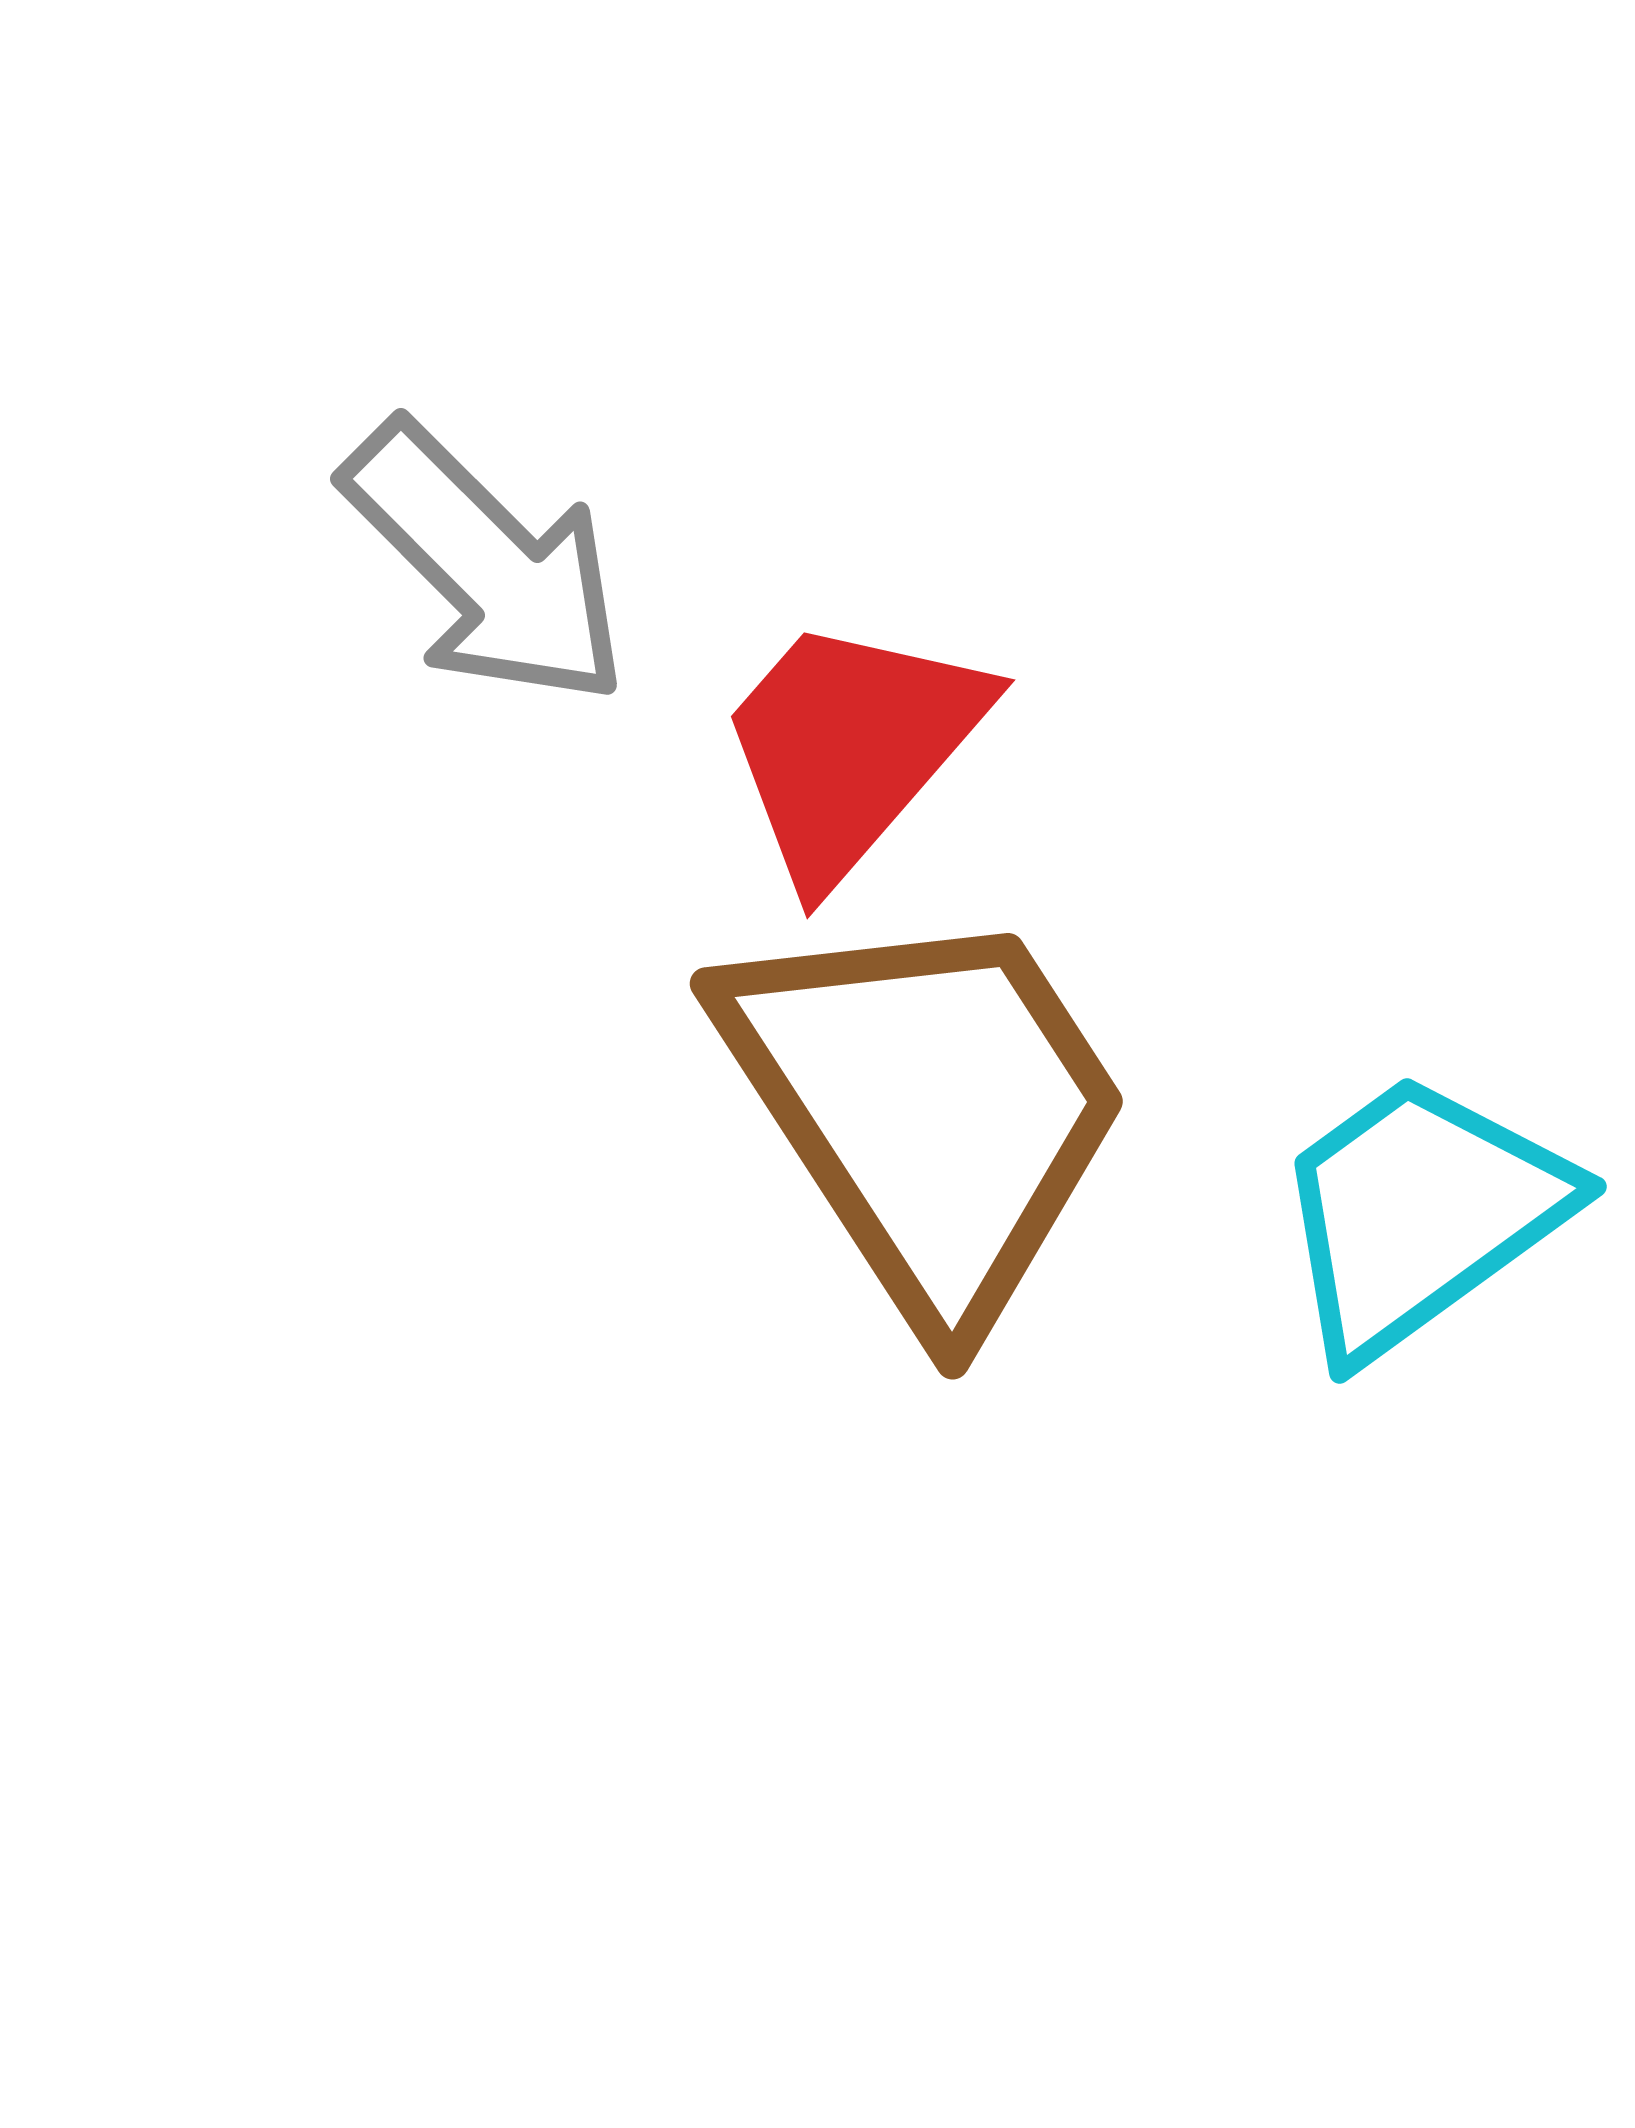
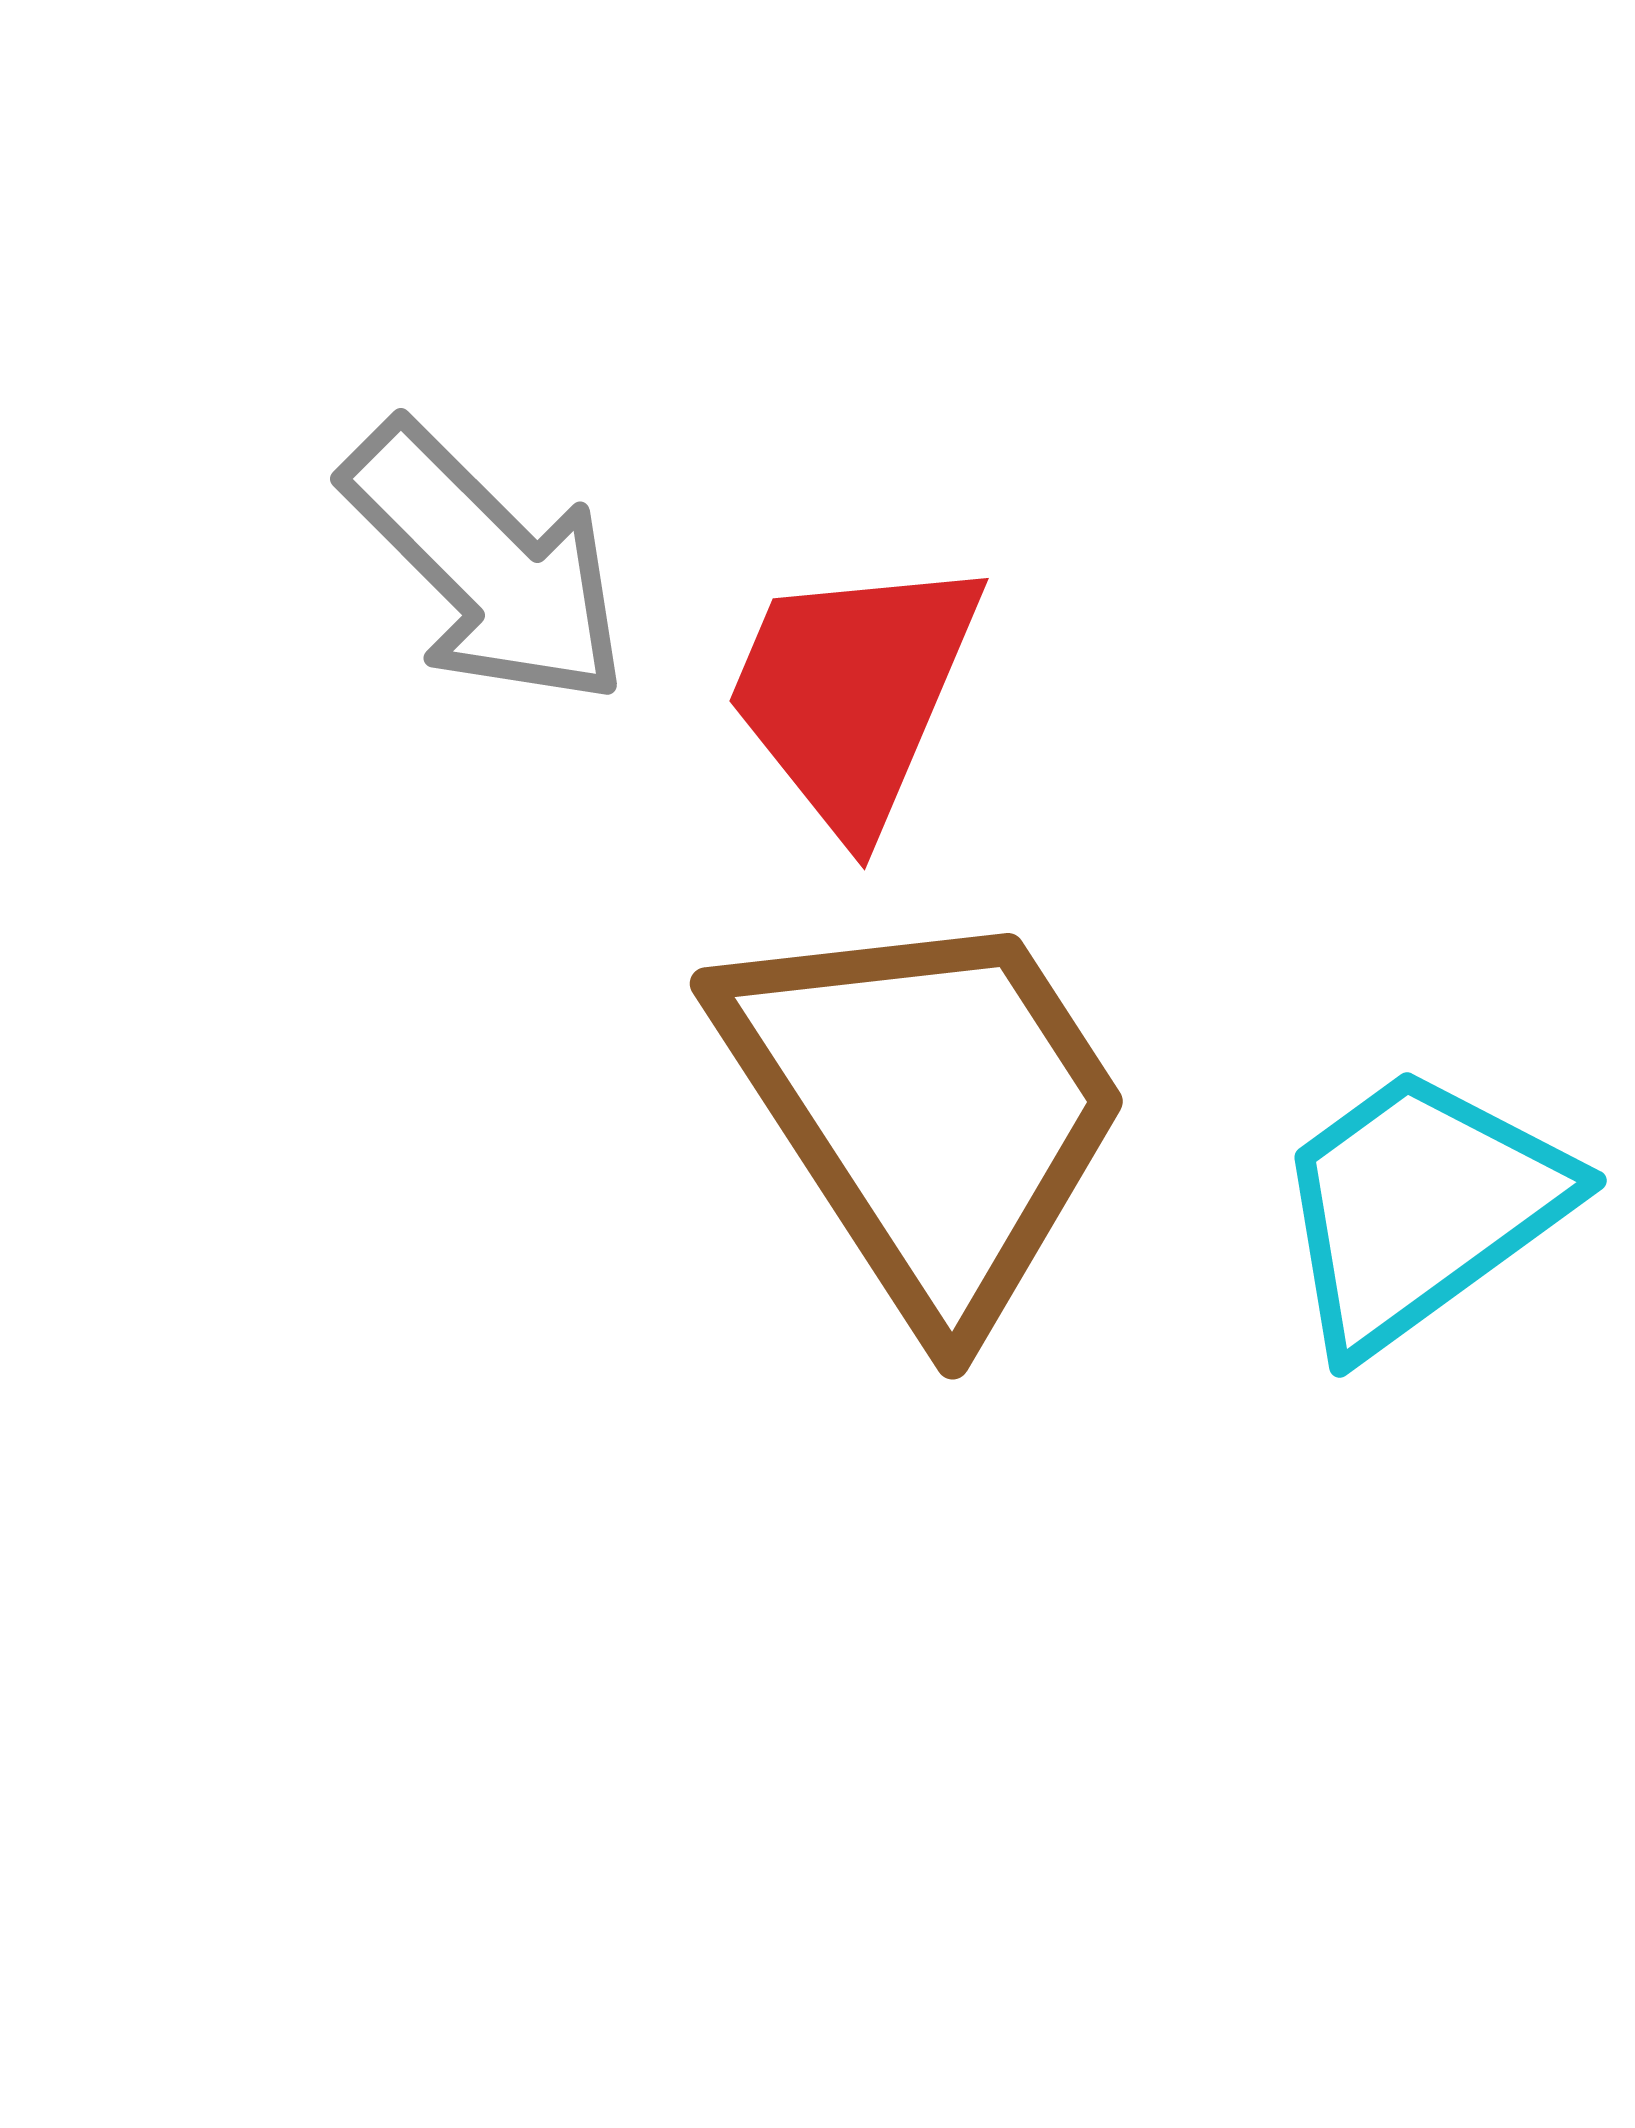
red trapezoid: moved 2 px right, 54 px up; rotated 18 degrees counterclockwise
cyan trapezoid: moved 6 px up
